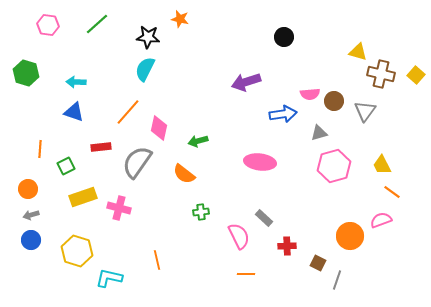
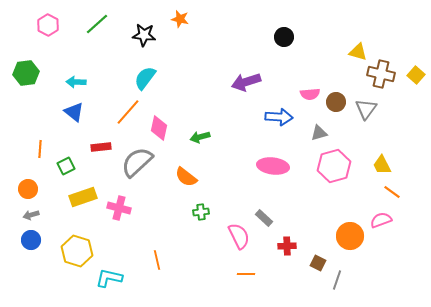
pink hexagon at (48, 25): rotated 20 degrees clockwise
black star at (148, 37): moved 4 px left, 2 px up
cyan semicircle at (145, 69): moved 9 px down; rotated 10 degrees clockwise
green hexagon at (26, 73): rotated 25 degrees counterclockwise
brown circle at (334, 101): moved 2 px right, 1 px down
gray triangle at (365, 111): moved 1 px right, 2 px up
blue triangle at (74, 112): rotated 20 degrees clockwise
blue arrow at (283, 114): moved 4 px left, 3 px down; rotated 12 degrees clockwise
green arrow at (198, 141): moved 2 px right, 4 px up
gray semicircle at (137, 162): rotated 12 degrees clockwise
pink ellipse at (260, 162): moved 13 px right, 4 px down
orange semicircle at (184, 174): moved 2 px right, 3 px down
